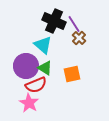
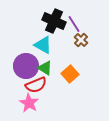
brown cross: moved 2 px right, 2 px down
cyan triangle: rotated 12 degrees counterclockwise
orange square: moved 2 px left; rotated 30 degrees counterclockwise
